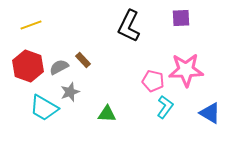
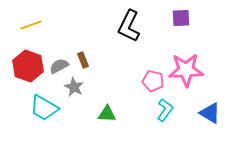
brown rectangle: rotated 21 degrees clockwise
gray semicircle: moved 1 px up
gray star: moved 4 px right, 5 px up; rotated 24 degrees counterclockwise
cyan L-shape: moved 3 px down
